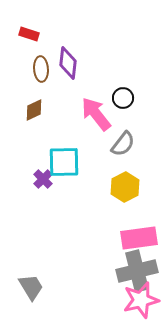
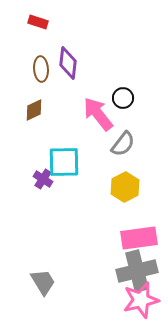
red rectangle: moved 9 px right, 12 px up
pink arrow: moved 2 px right
purple cross: rotated 12 degrees counterclockwise
gray trapezoid: moved 12 px right, 5 px up
